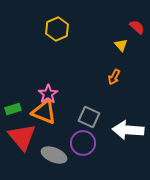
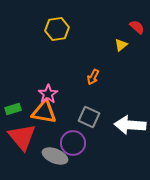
yellow hexagon: rotated 15 degrees clockwise
yellow triangle: rotated 32 degrees clockwise
orange arrow: moved 21 px left
orange triangle: rotated 12 degrees counterclockwise
white arrow: moved 2 px right, 5 px up
purple circle: moved 10 px left
gray ellipse: moved 1 px right, 1 px down
